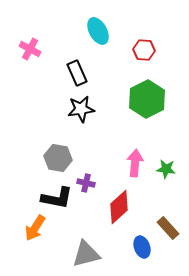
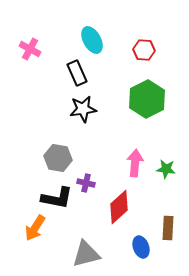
cyan ellipse: moved 6 px left, 9 px down
black star: moved 2 px right
brown rectangle: rotated 45 degrees clockwise
blue ellipse: moved 1 px left
